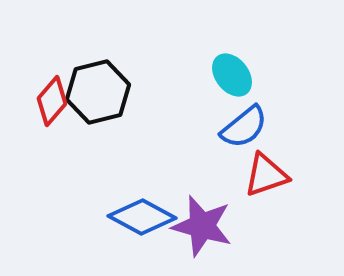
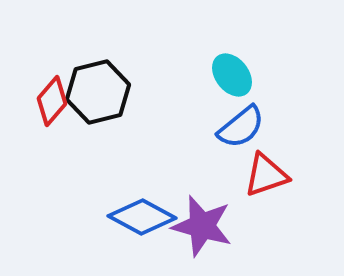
blue semicircle: moved 3 px left
